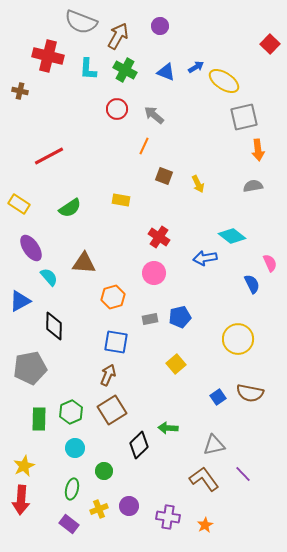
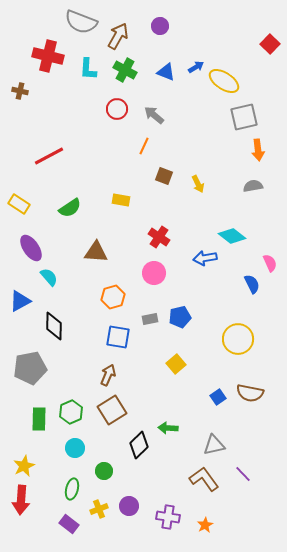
brown triangle at (84, 263): moved 12 px right, 11 px up
blue square at (116, 342): moved 2 px right, 5 px up
